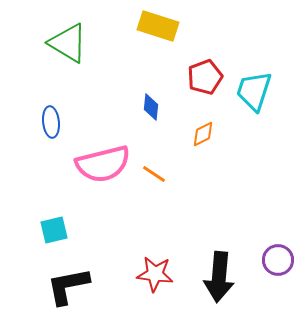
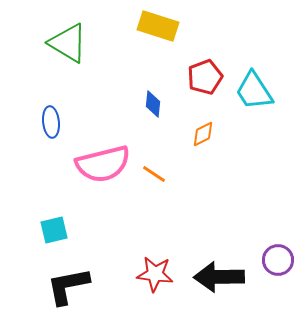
cyan trapezoid: rotated 51 degrees counterclockwise
blue diamond: moved 2 px right, 3 px up
black arrow: rotated 84 degrees clockwise
